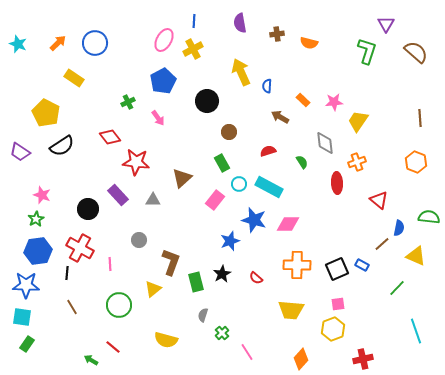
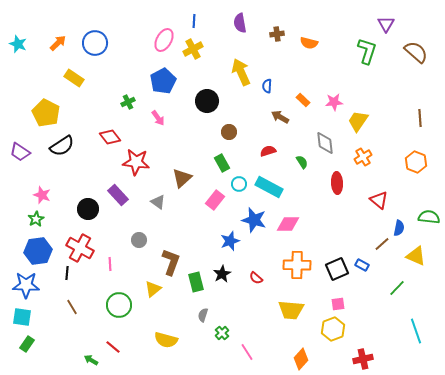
orange cross at (357, 162): moved 6 px right, 5 px up; rotated 12 degrees counterclockwise
gray triangle at (153, 200): moved 5 px right, 2 px down; rotated 35 degrees clockwise
